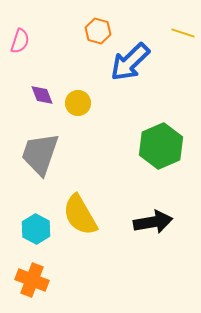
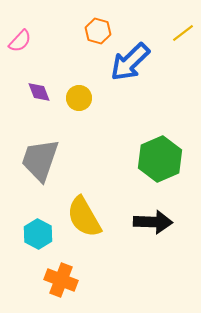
yellow line: rotated 55 degrees counterclockwise
pink semicircle: rotated 25 degrees clockwise
purple diamond: moved 3 px left, 3 px up
yellow circle: moved 1 px right, 5 px up
green hexagon: moved 1 px left, 13 px down
gray trapezoid: moved 6 px down
yellow semicircle: moved 4 px right, 2 px down
black arrow: rotated 12 degrees clockwise
cyan hexagon: moved 2 px right, 5 px down
orange cross: moved 29 px right
